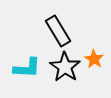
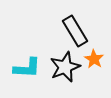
black rectangle: moved 17 px right
black star: rotated 16 degrees clockwise
